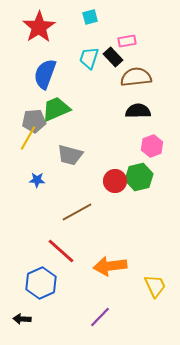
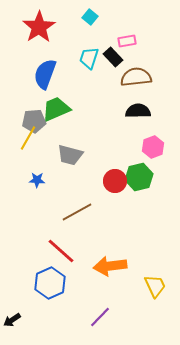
cyan square: rotated 35 degrees counterclockwise
pink hexagon: moved 1 px right, 1 px down
blue hexagon: moved 9 px right
black arrow: moved 10 px left, 1 px down; rotated 36 degrees counterclockwise
